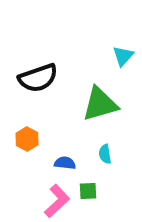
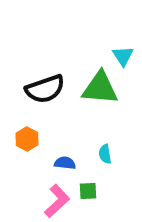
cyan triangle: rotated 15 degrees counterclockwise
black semicircle: moved 7 px right, 11 px down
green triangle: moved 16 px up; rotated 21 degrees clockwise
